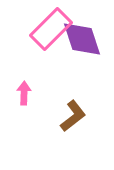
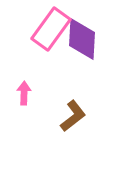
pink rectangle: rotated 9 degrees counterclockwise
purple diamond: rotated 21 degrees clockwise
